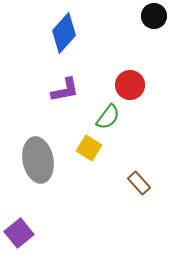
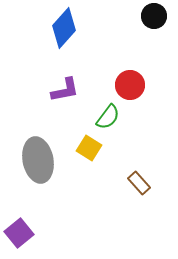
blue diamond: moved 5 px up
